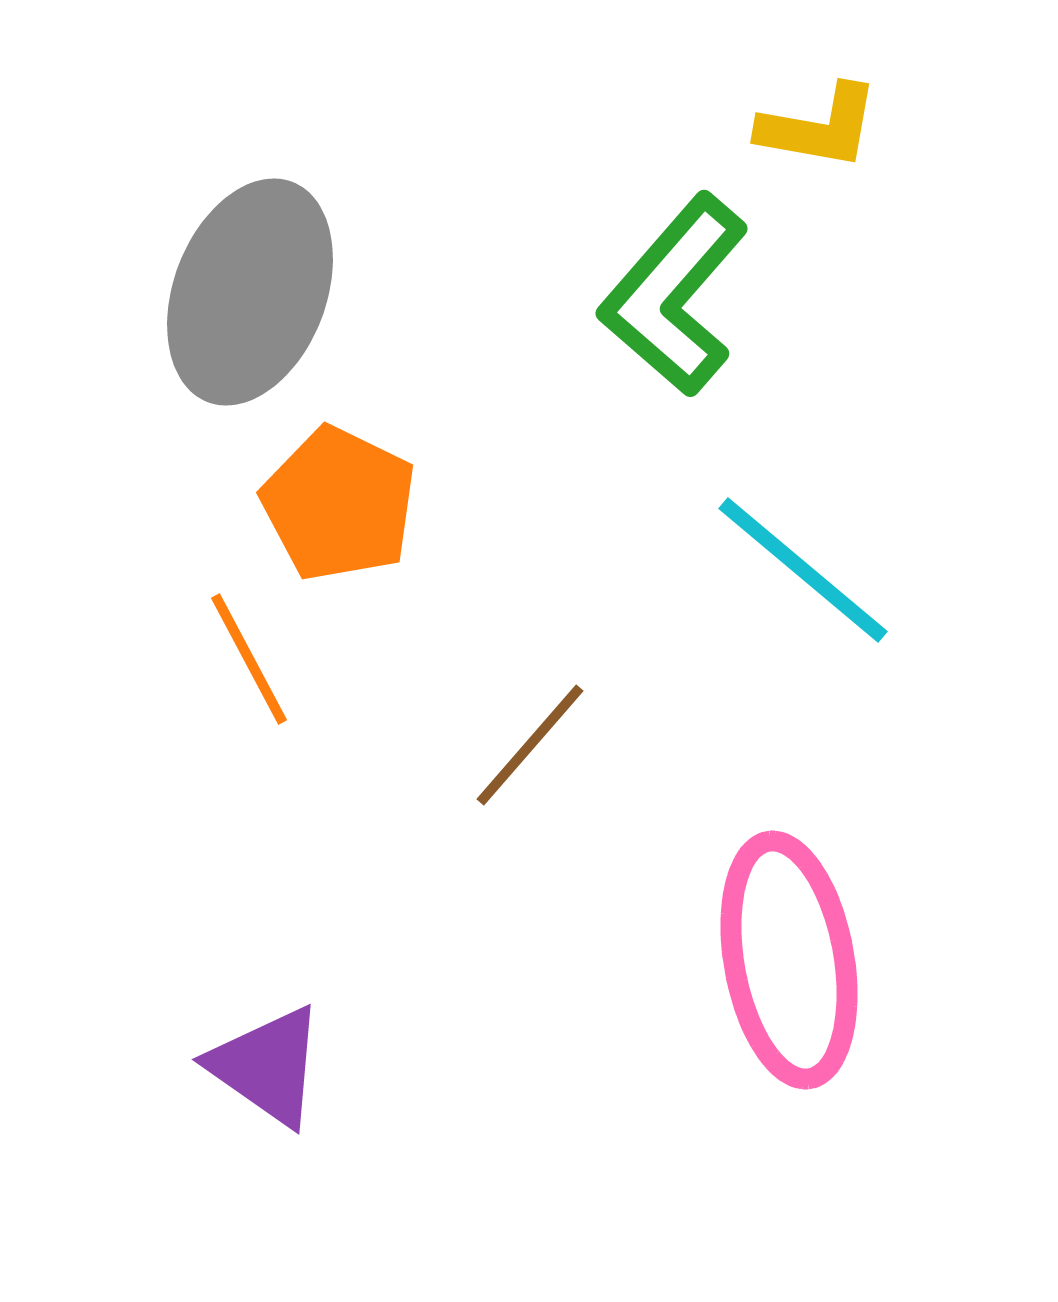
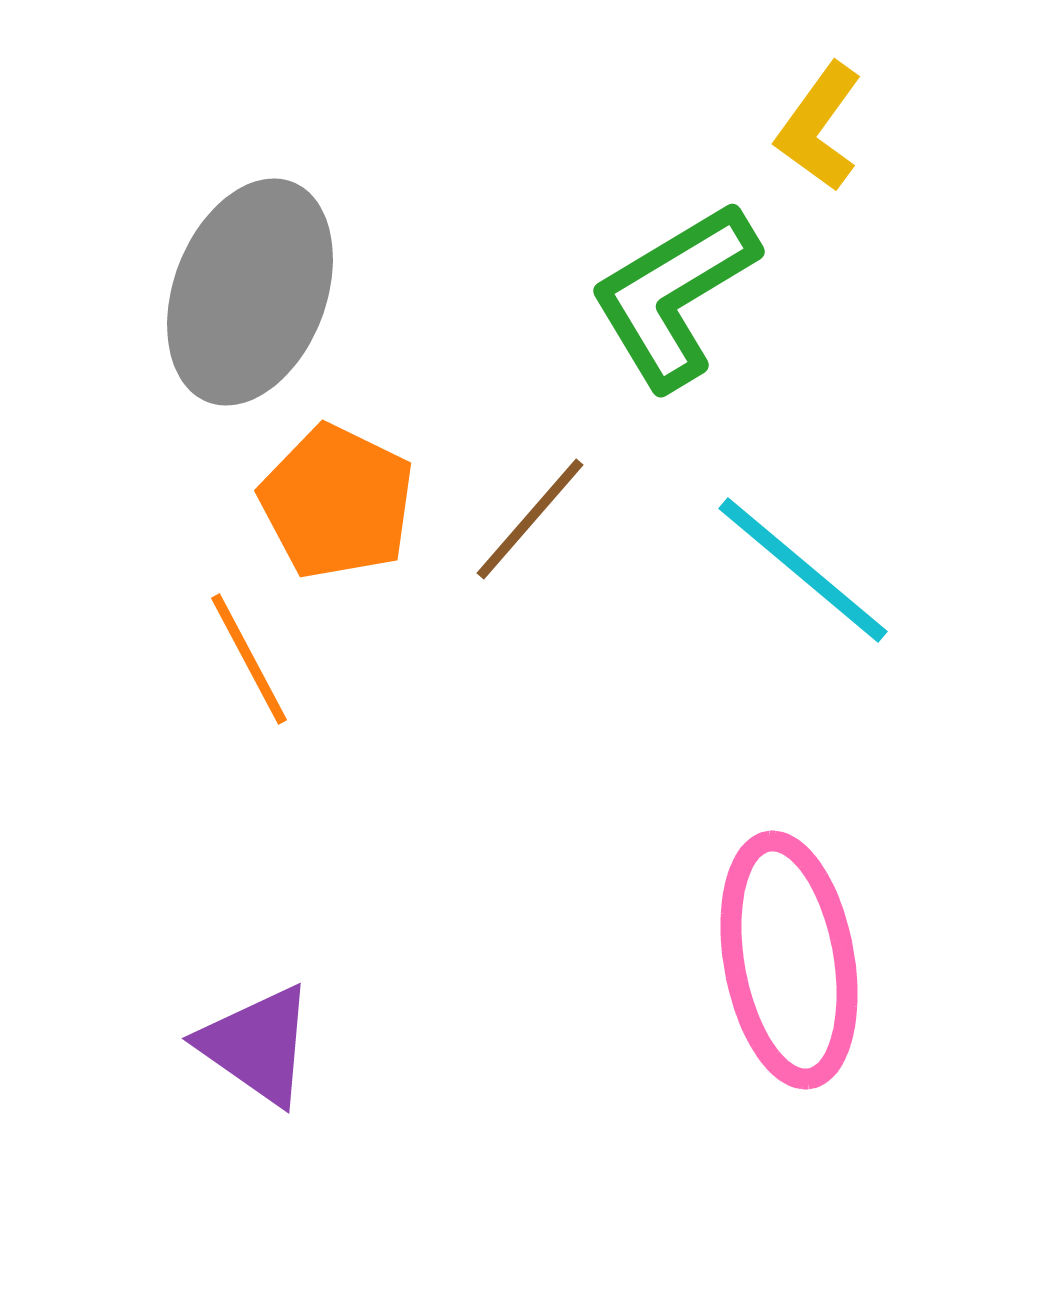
yellow L-shape: rotated 116 degrees clockwise
green L-shape: rotated 18 degrees clockwise
orange pentagon: moved 2 px left, 2 px up
brown line: moved 226 px up
purple triangle: moved 10 px left, 21 px up
